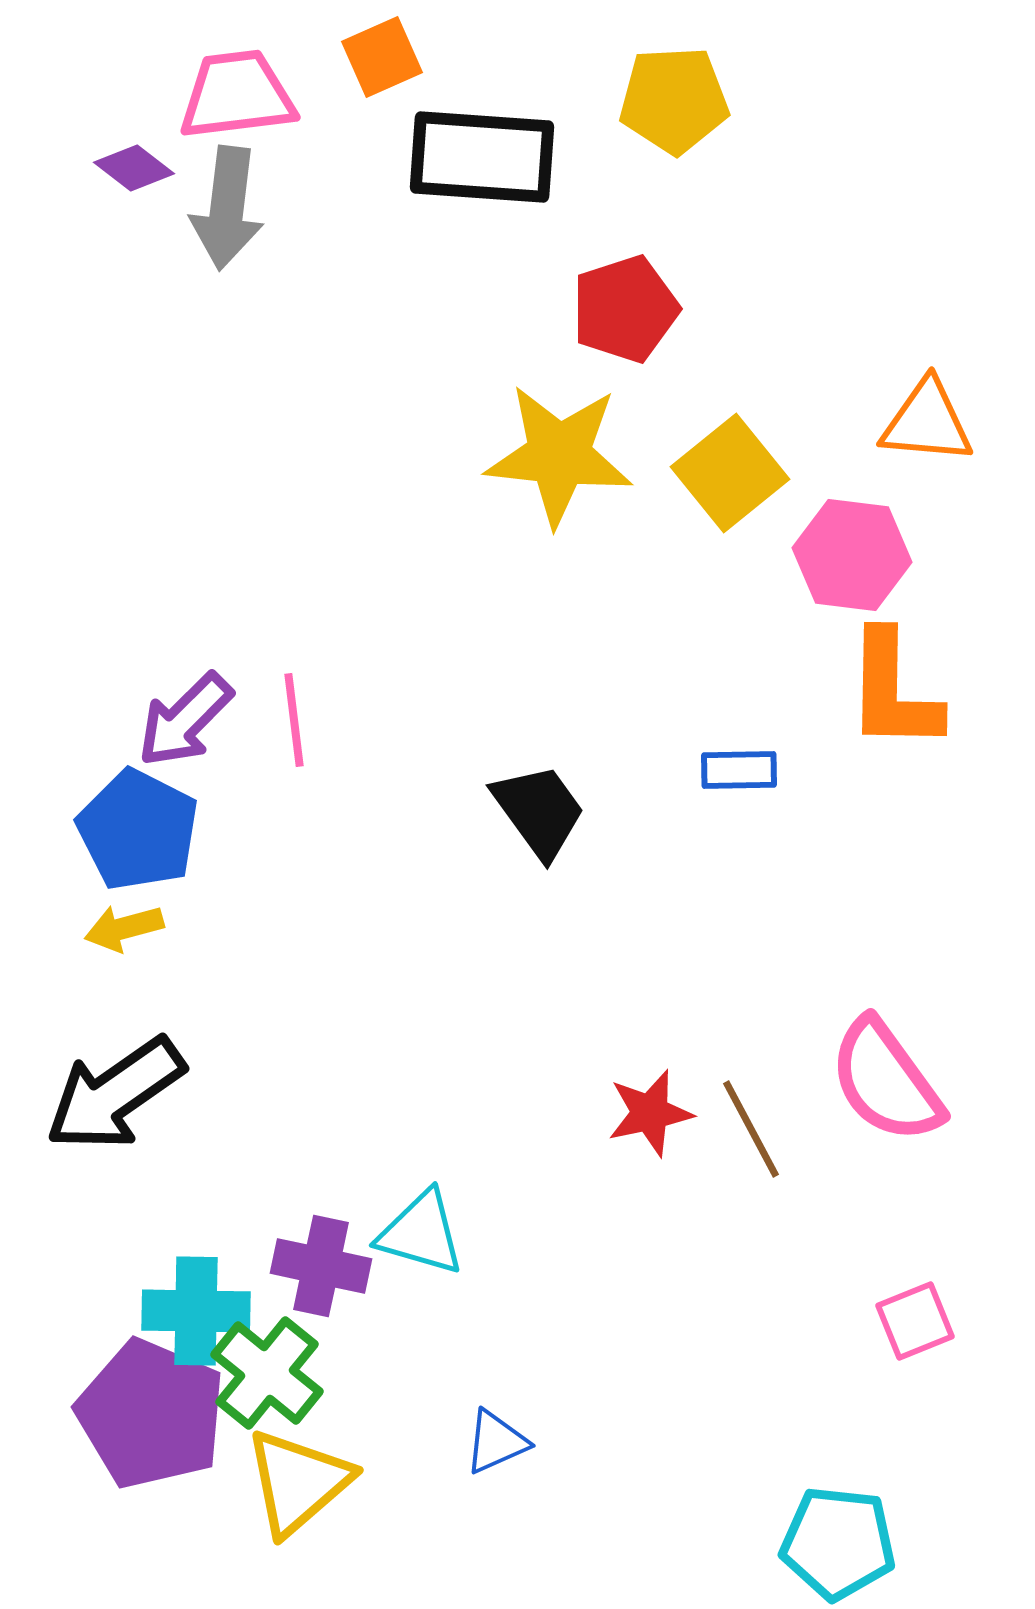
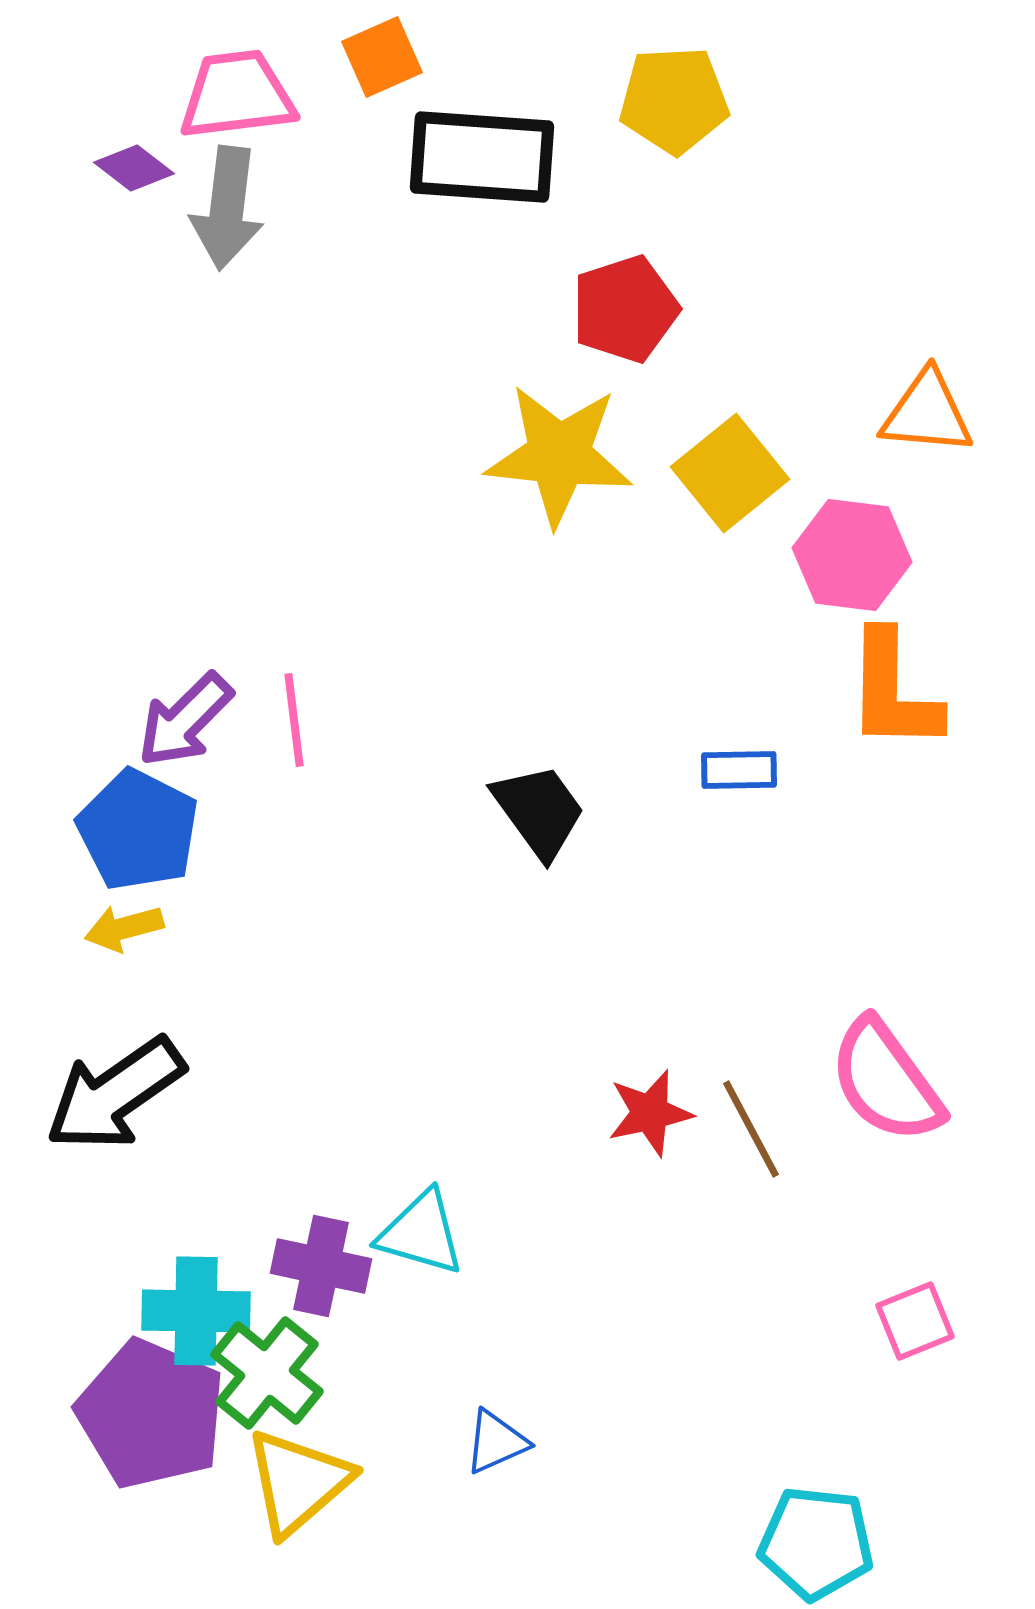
orange triangle: moved 9 px up
cyan pentagon: moved 22 px left
